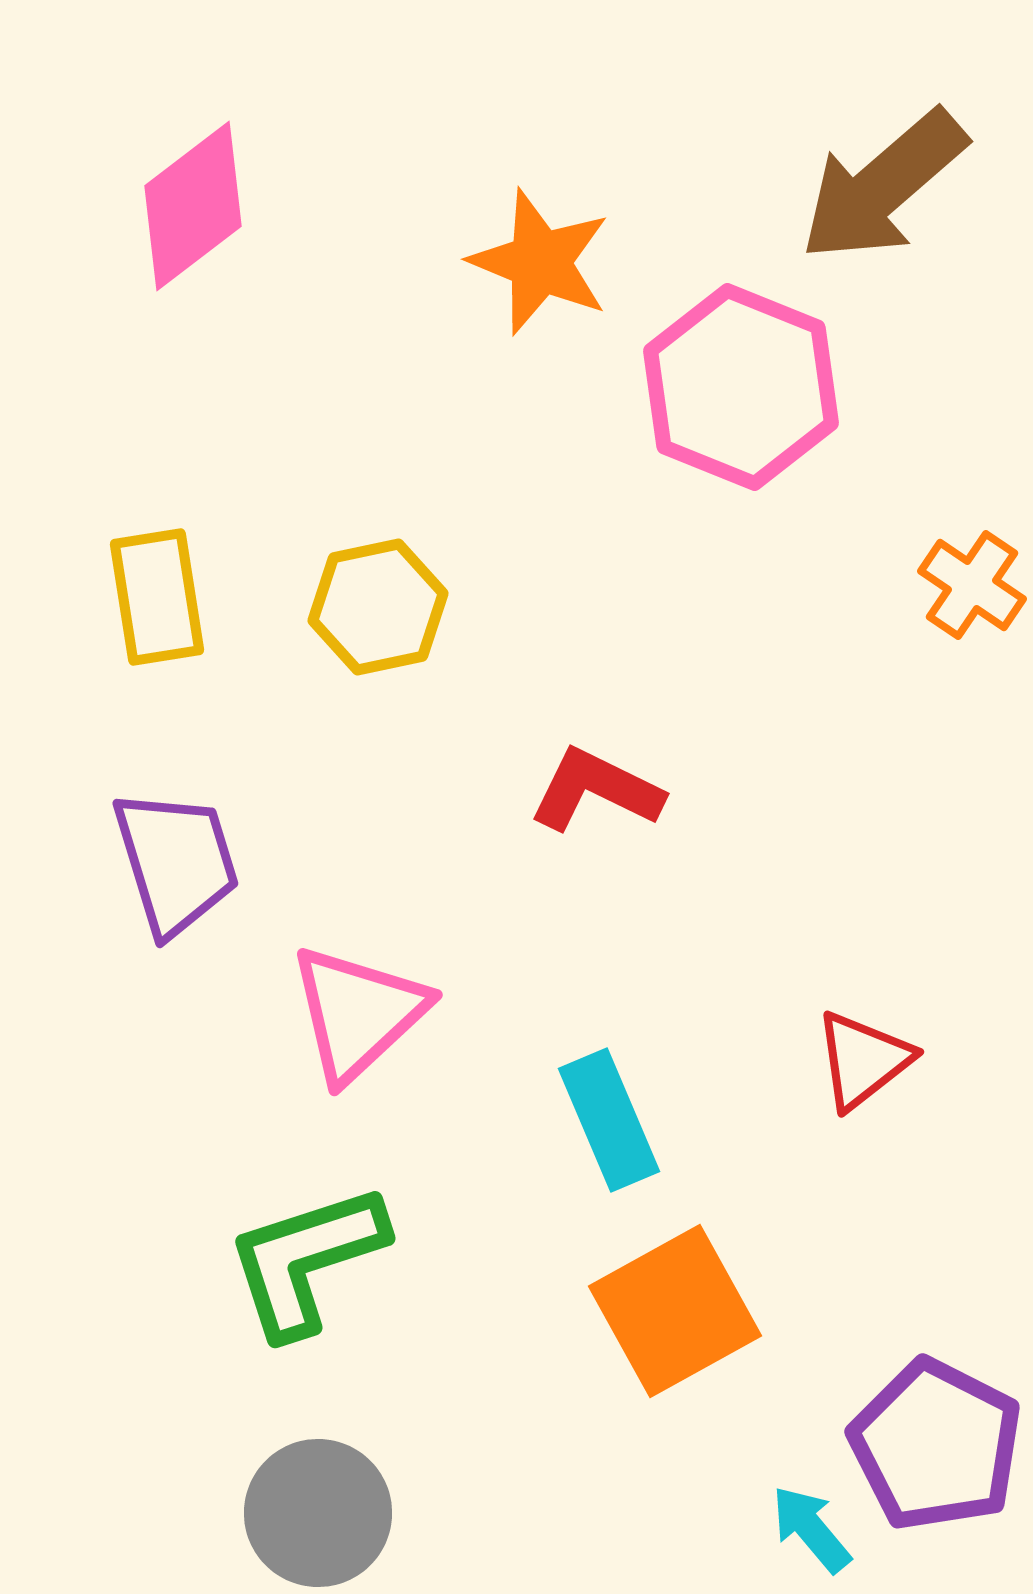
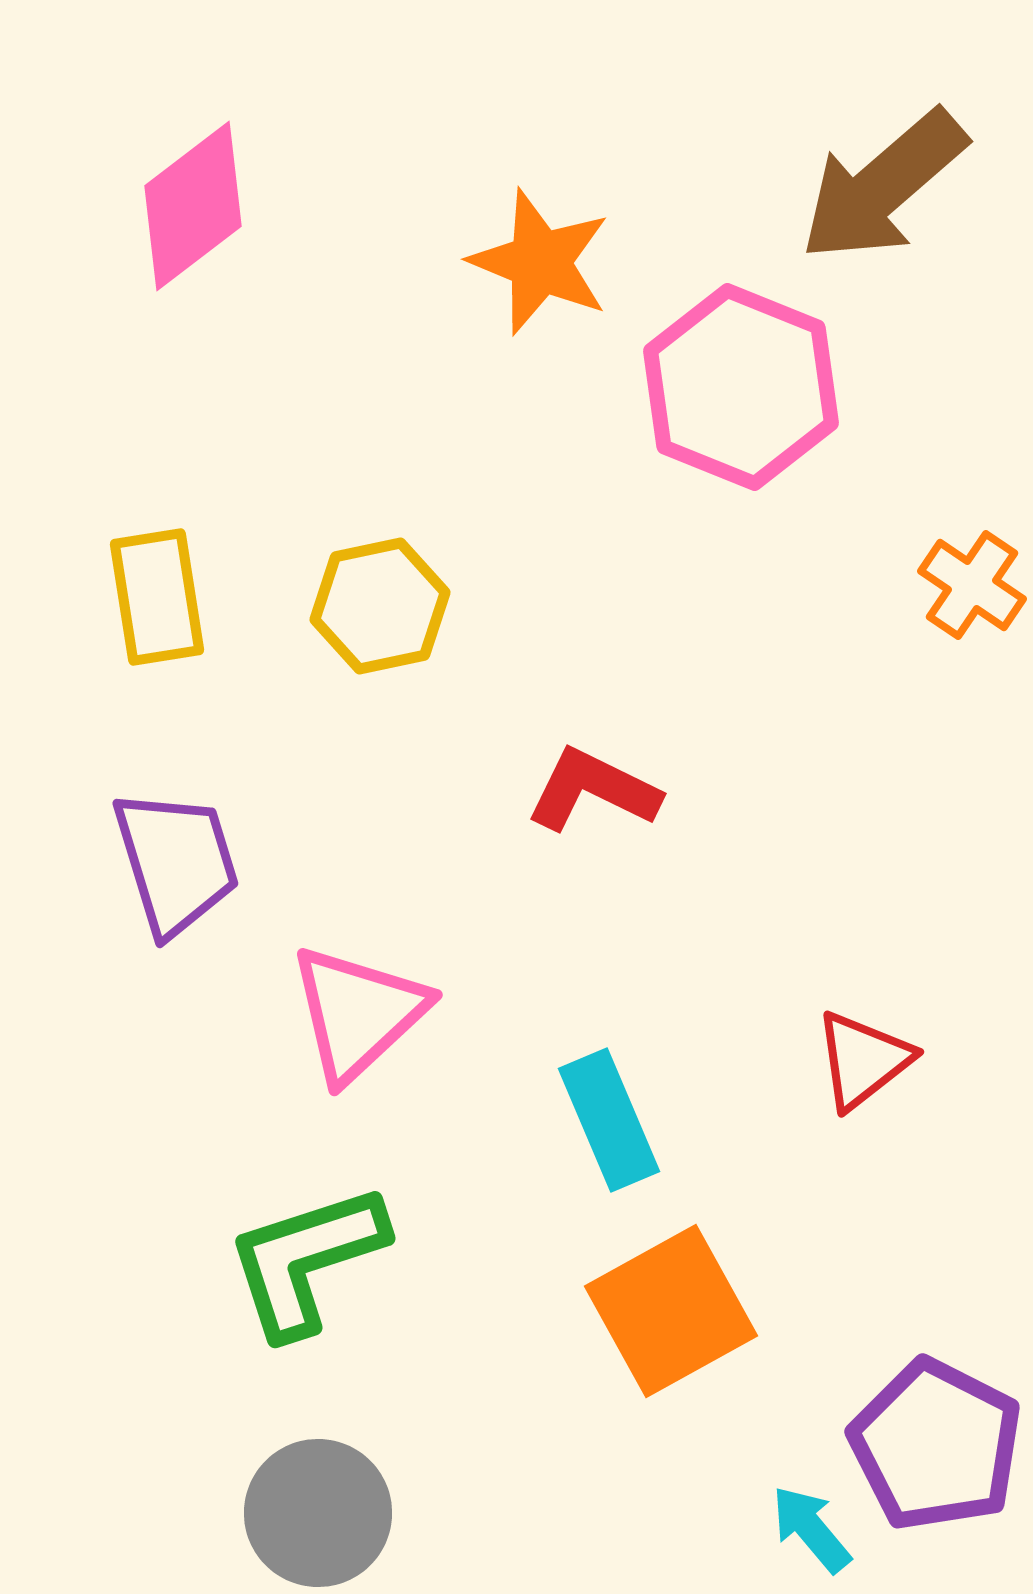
yellow hexagon: moved 2 px right, 1 px up
red L-shape: moved 3 px left
orange square: moved 4 px left
